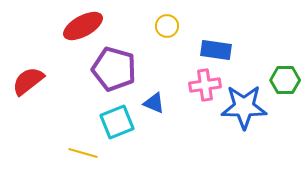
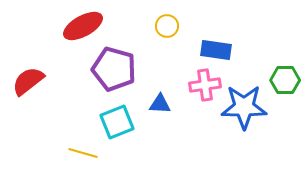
blue triangle: moved 6 px right, 1 px down; rotated 20 degrees counterclockwise
